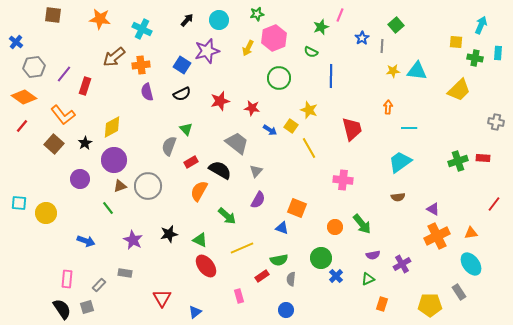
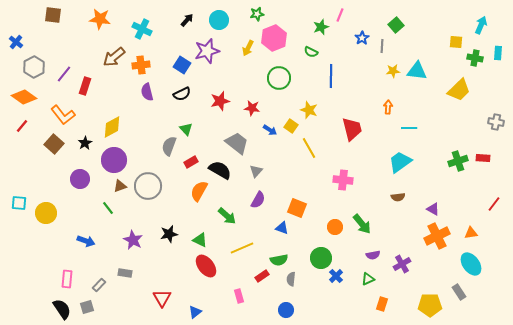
gray hexagon at (34, 67): rotated 20 degrees counterclockwise
